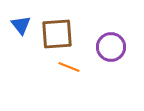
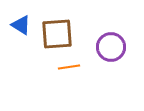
blue triangle: rotated 20 degrees counterclockwise
orange line: rotated 30 degrees counterclockwise
